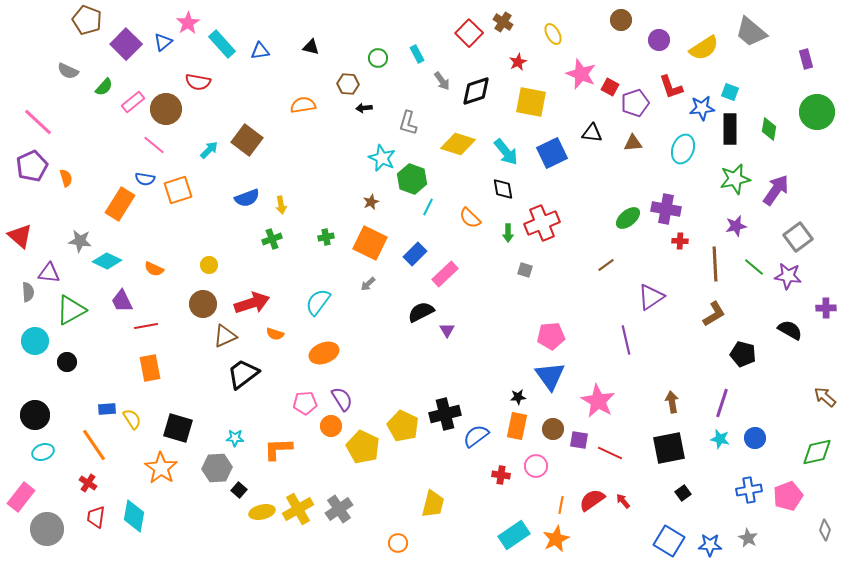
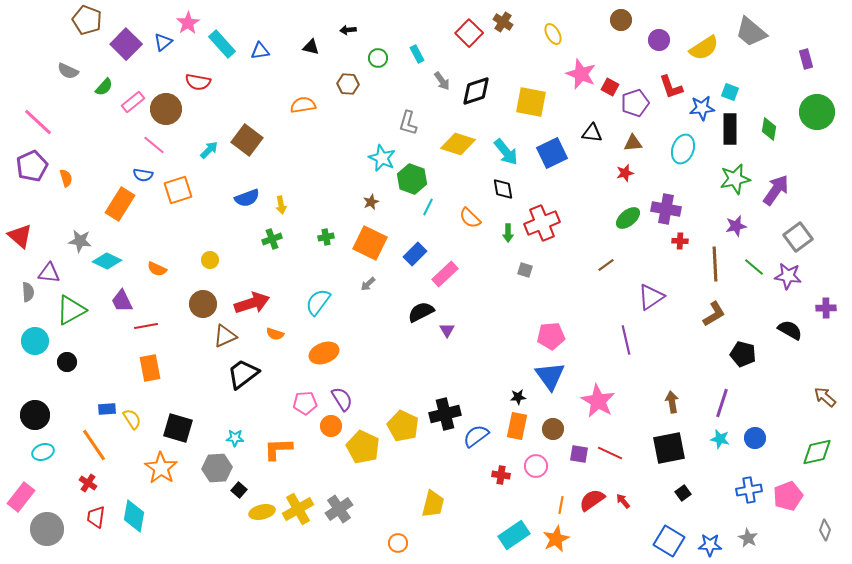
red star at (518, 62): moved 107 px right, 111 px down; rotated 12 degrees clockwise
black arrow at (364, 108): moved 16 px left, 78 px up
blue semicircle at (145, 179): moved 2 px left, 4 px up
yellow circle at (209, 265): moved 1 px right, 5 px up
orange semicircle at (154, 269): moved 3 px right
purple square at (579, 440): moved 14 px down
